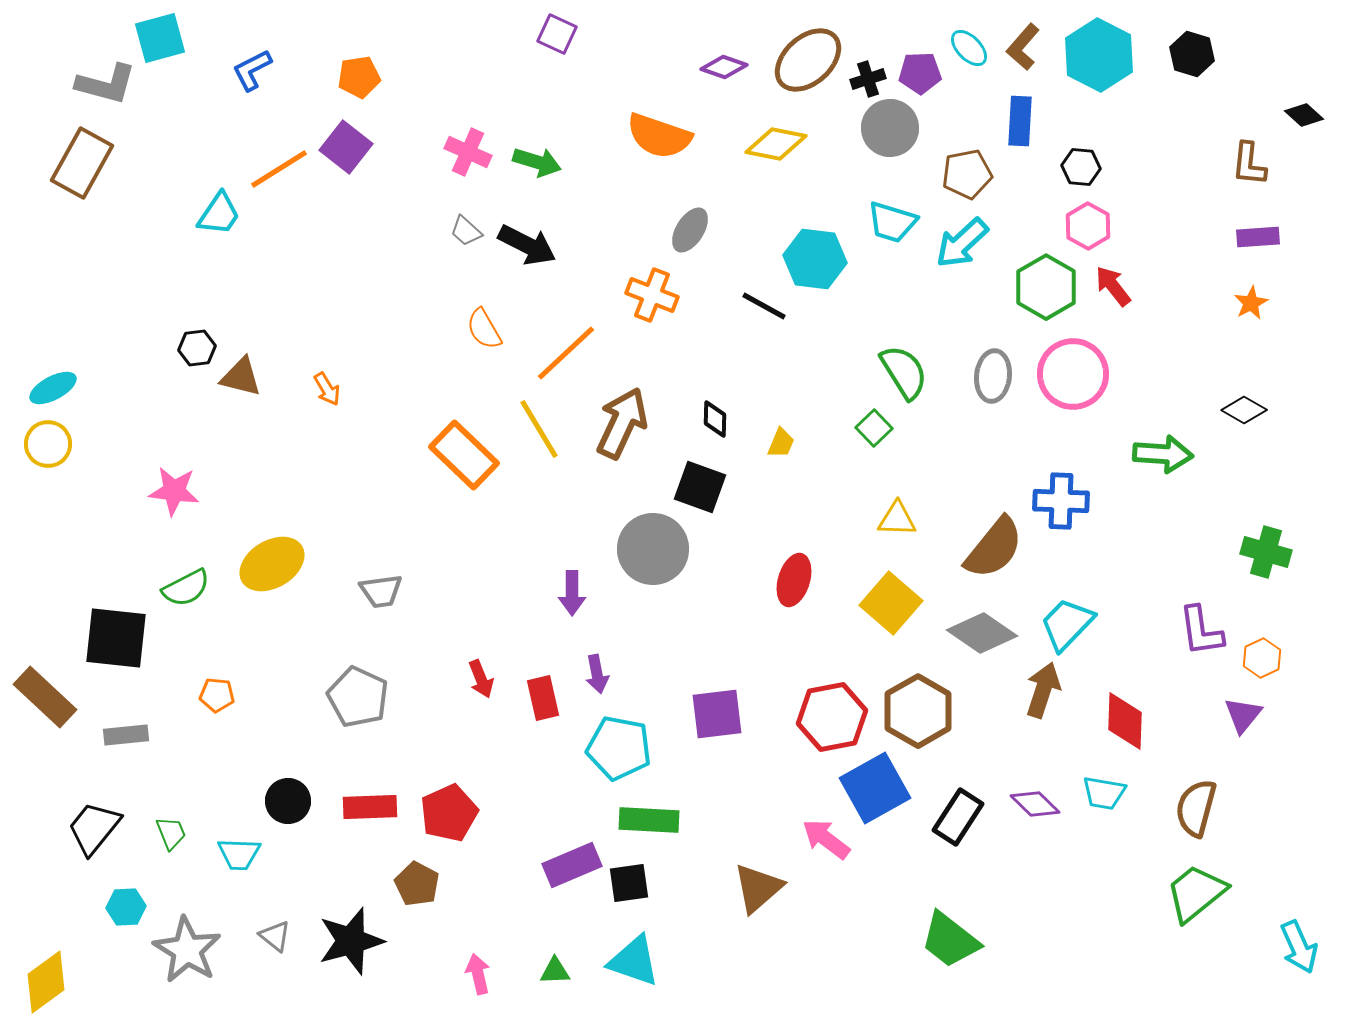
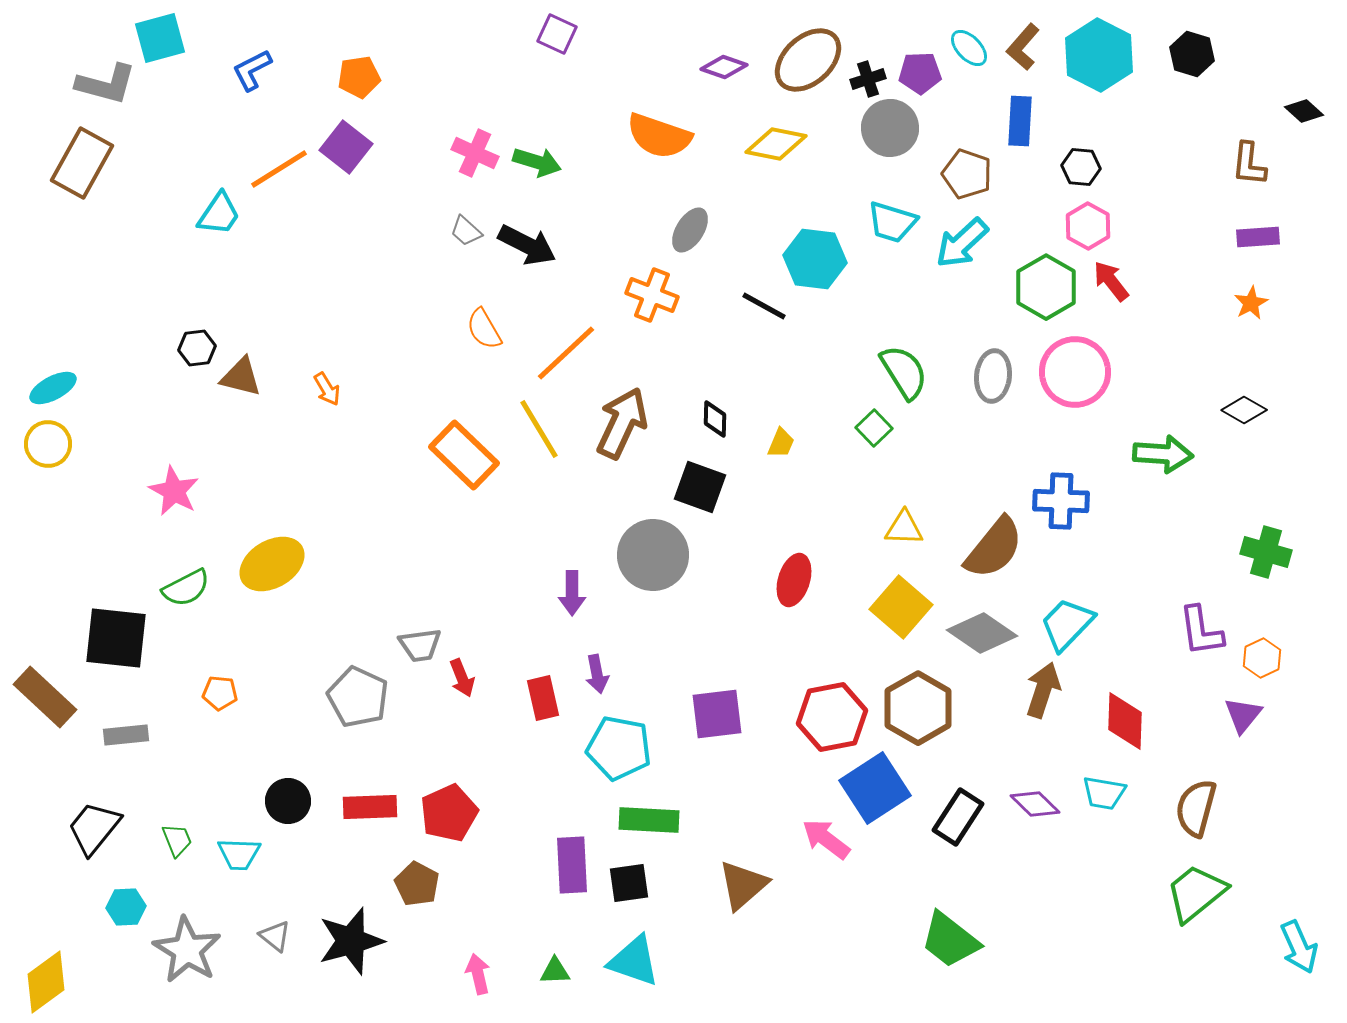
black diamond at (1304, 115): moved 4 px up
pink cross at (468, 152): moved 7 px right, 1 px down
brown pentagon at (967, 174): rotated 30 degrees clockwise
red arrow at (1113, 286): moved 2 px left, 5 px up
pink circle at (1073, 374): moved 2 px right, 2 px up
pink star at (174, 491): rotated 21 degrees clockwise
yellow triangle at (897, 519): moved 7 px right, 9 px down
gray circle at (653, 549): moved 6 px down
gray trapezoid at (381, 591): moved 39 px right, 54 px down
yellow square at (891, 603): moved 10 px right, 4 px down
red arrow at (481, 679): moved 19 px left, 1 px up
orange pentagon at (217, 695): moved 3 px right, 2 px up
brown hexagon at (918, 711): moved 3 px up
blue square at (875, 788): rotated 4 degrees counterclockwise
green trapezoid at (171, 833): moved 6 px right, 7 px down
purple rectangle at (572, 865): rotated 70 degrees counterclockwise
brown triangle at (758, 888): moved 15 px left, 3 px up
